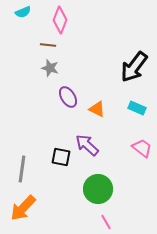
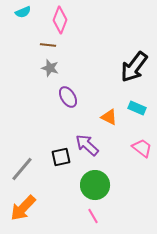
orange triangle: moved 12 px right, 8 px down
black square: rotated 24 degrees counterclockwise
gray line: rotated 32 degrees clockwise
green circle: moved 3 px left, 4 px up
pink line: moved 13 px left, 6 px up
